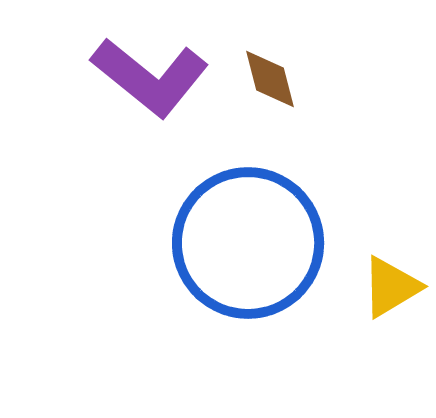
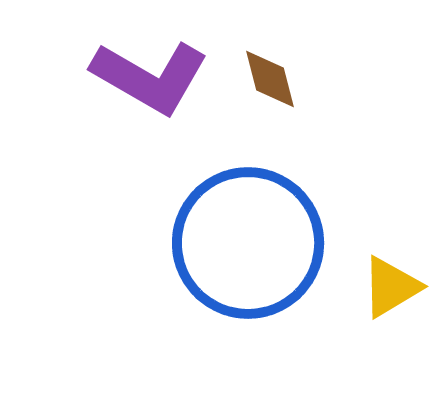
purple L-shape: rotated 9 degrees counterclockwise
